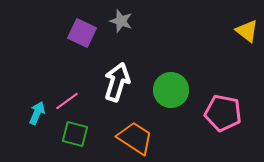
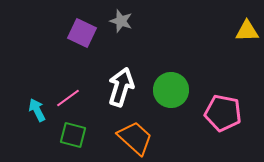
yellow triangle: rotated 40 degrees counterclockwise
white arrow: moved 4 px right, 5 px down
pink line: moved 1 px right, 3 px up
cyan arrow: moved 3 px up; rotated 50 degrees counterclockwise
green square: moved 2 px left, 1 px down
orange trapezoid: rotated 9 degrees clockwise
